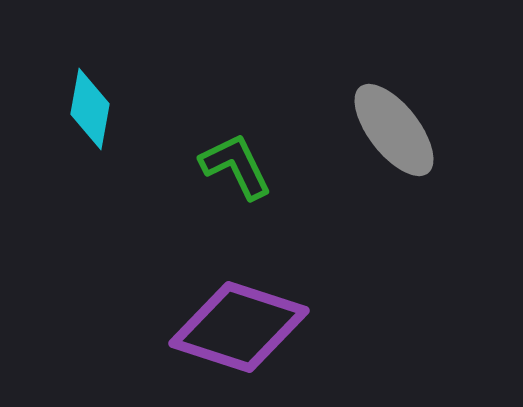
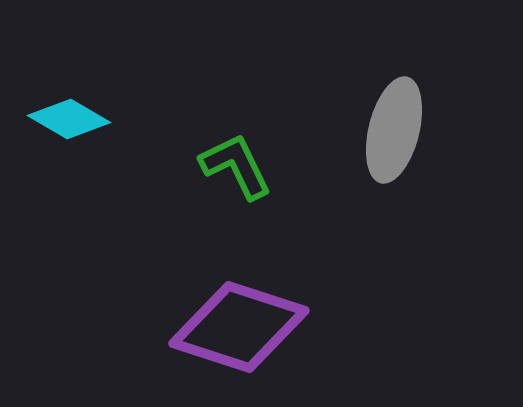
cyan diamond: moved 21 px left, 10 px down; rotated 70 degrees counterclockwise
gray ellipse: rotated 52 degrees clockwise
